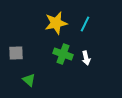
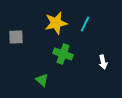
gray square: moved 16 px up
white arrow: moved 17 px right, 4 px down
green triangle: moved 13 px right
